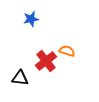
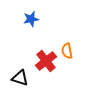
orange semicircle: rotated 119 degrees counterclockwise
black triangle: rotated 12 degrees clockwise
